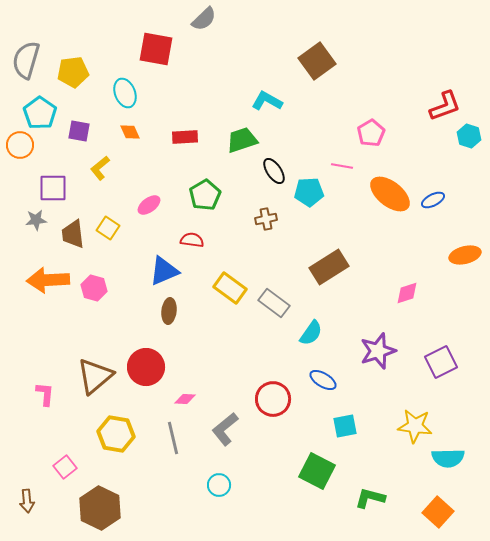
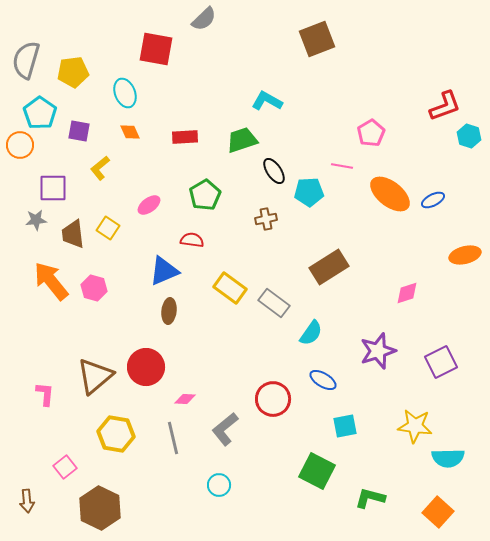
brown square at (317, 61): moved 22 px up; rotated 15 degrees clockwise
orange arrow at (48, 280): moved 3 px right, 1 px down; rotated 54 degrees clockwise
